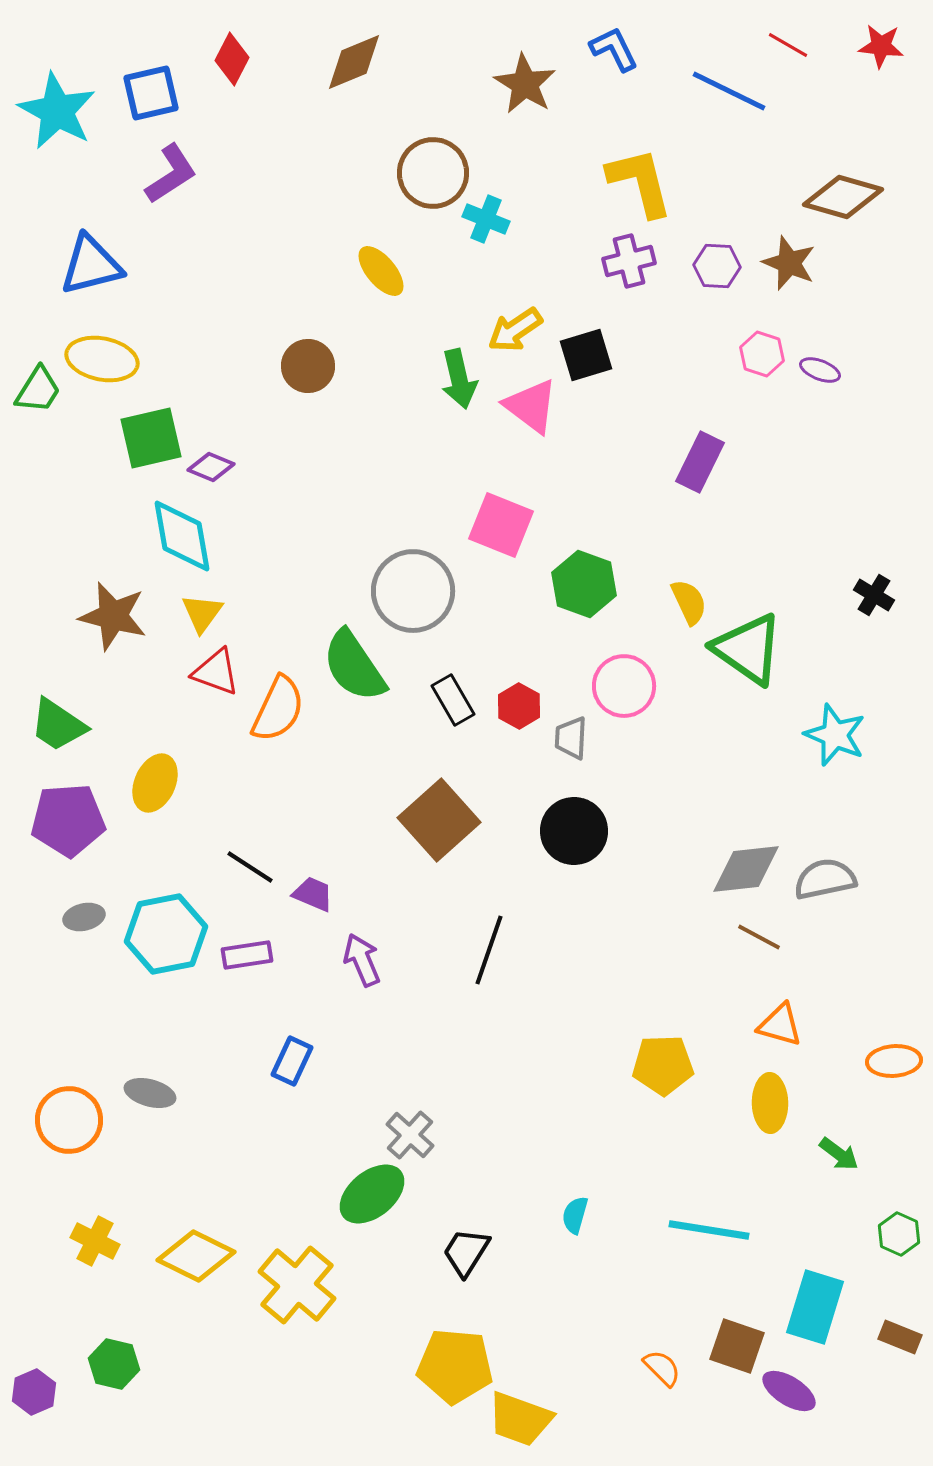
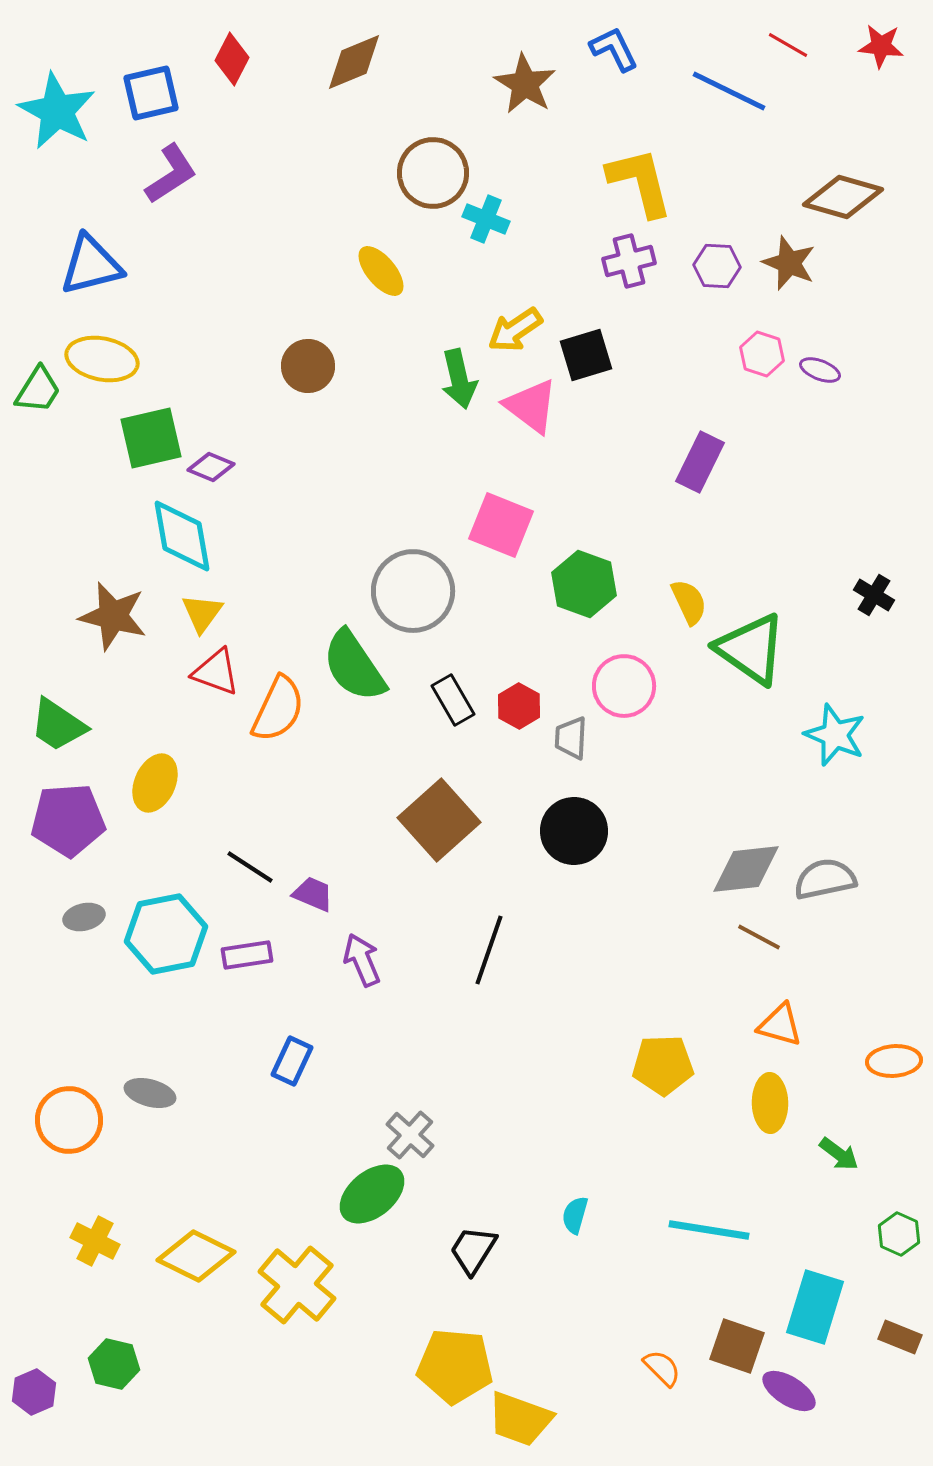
green triangle at (748, 649): moved 3 px right
black trapezoid at (466, 1252): moved 7 px right, 2 px up
